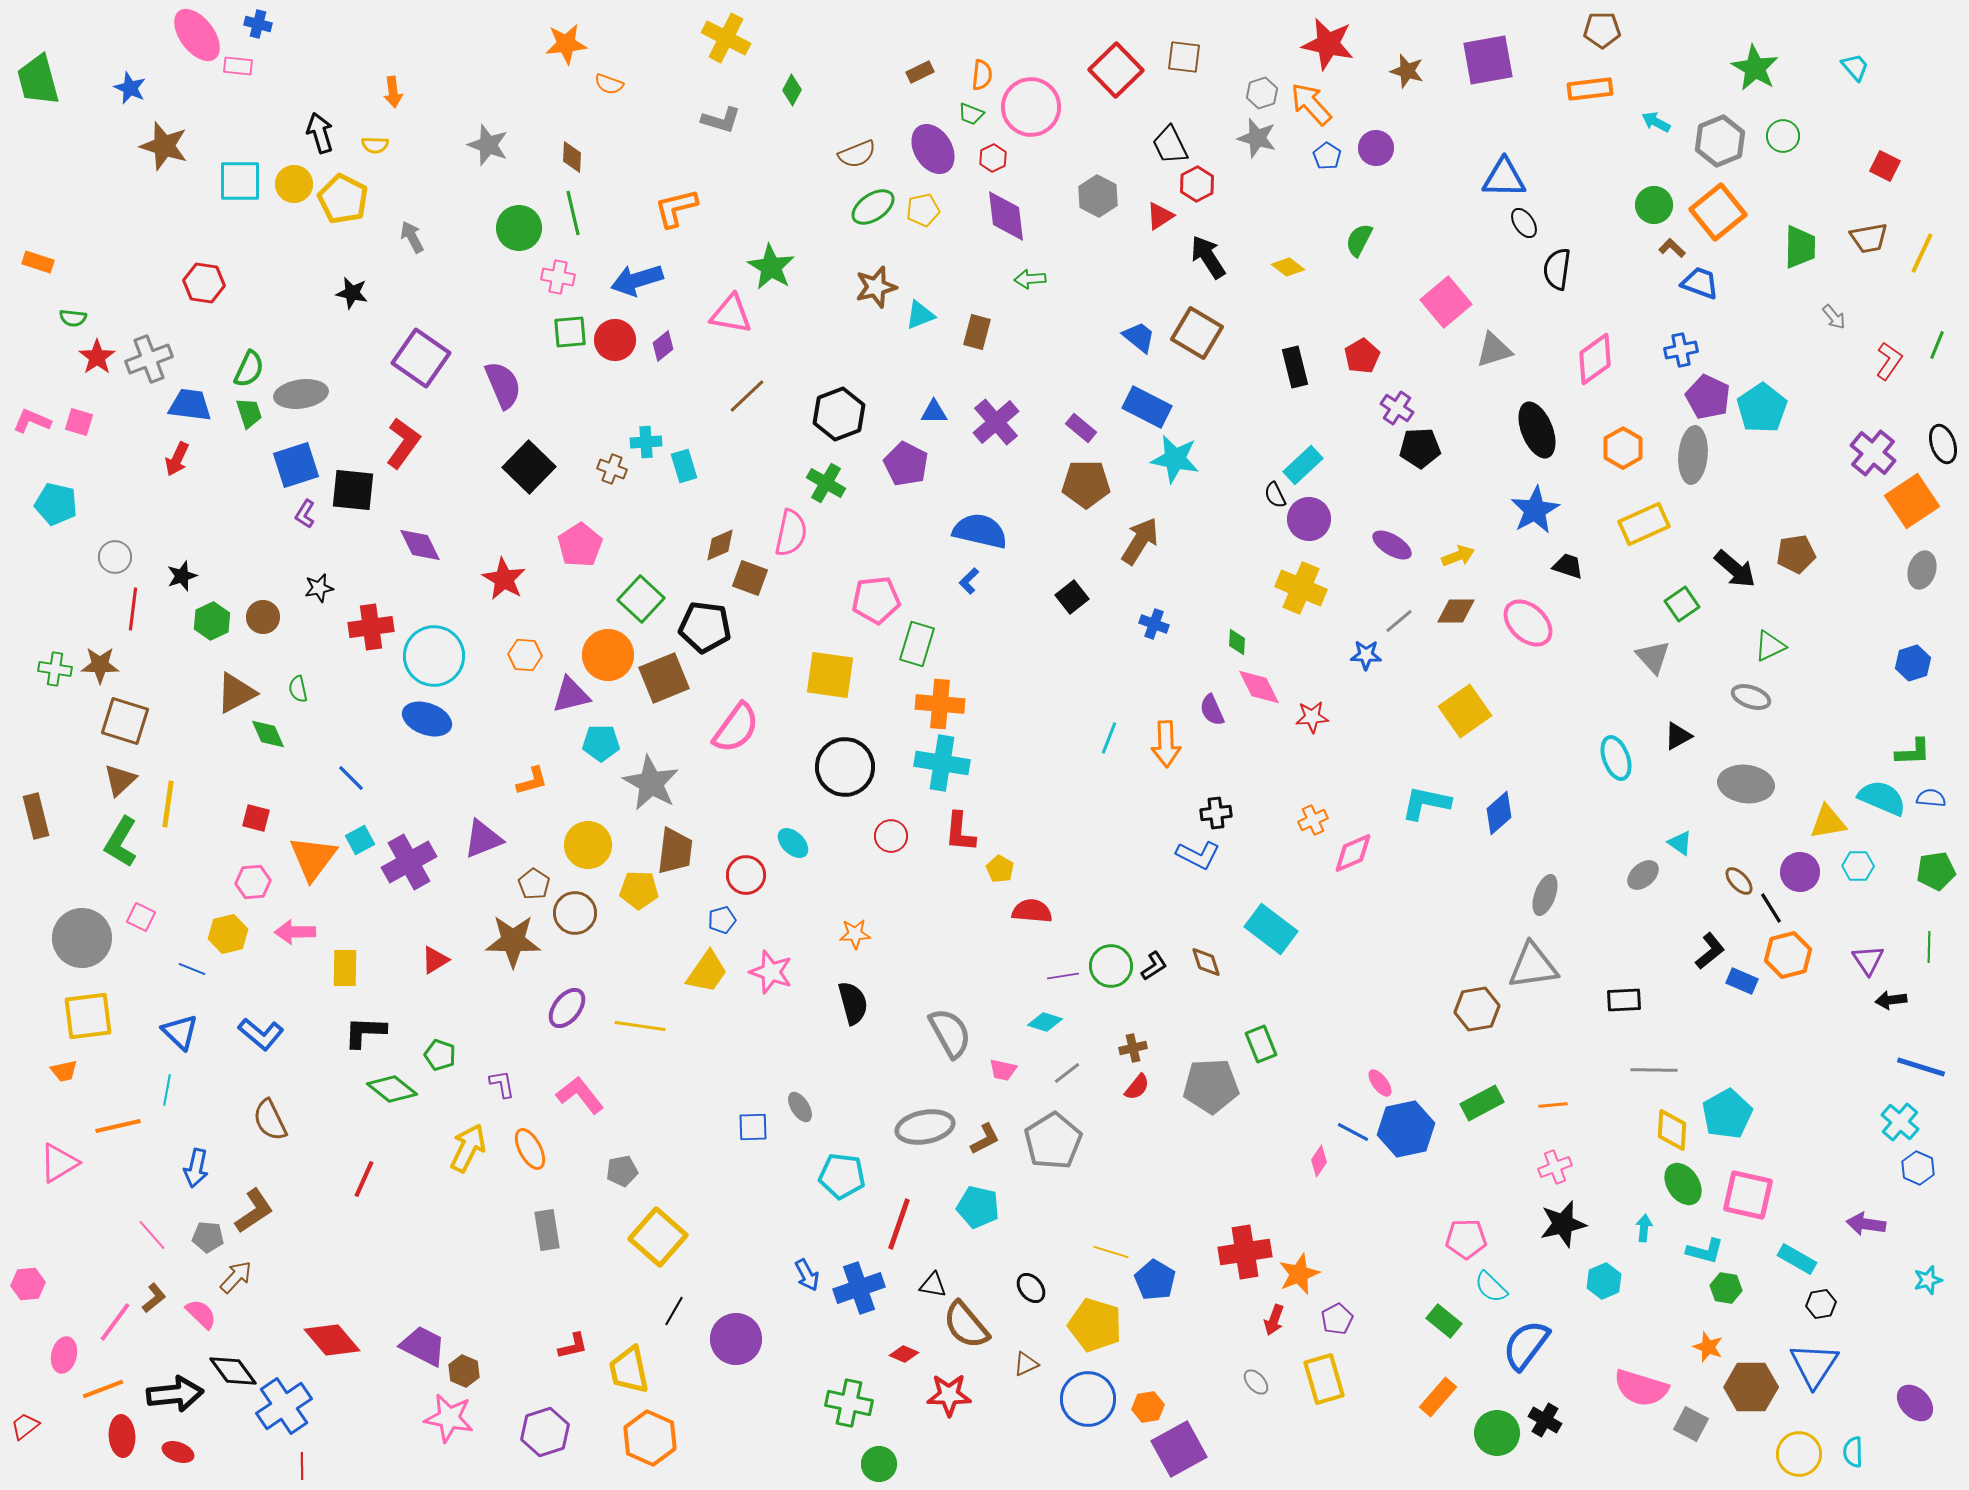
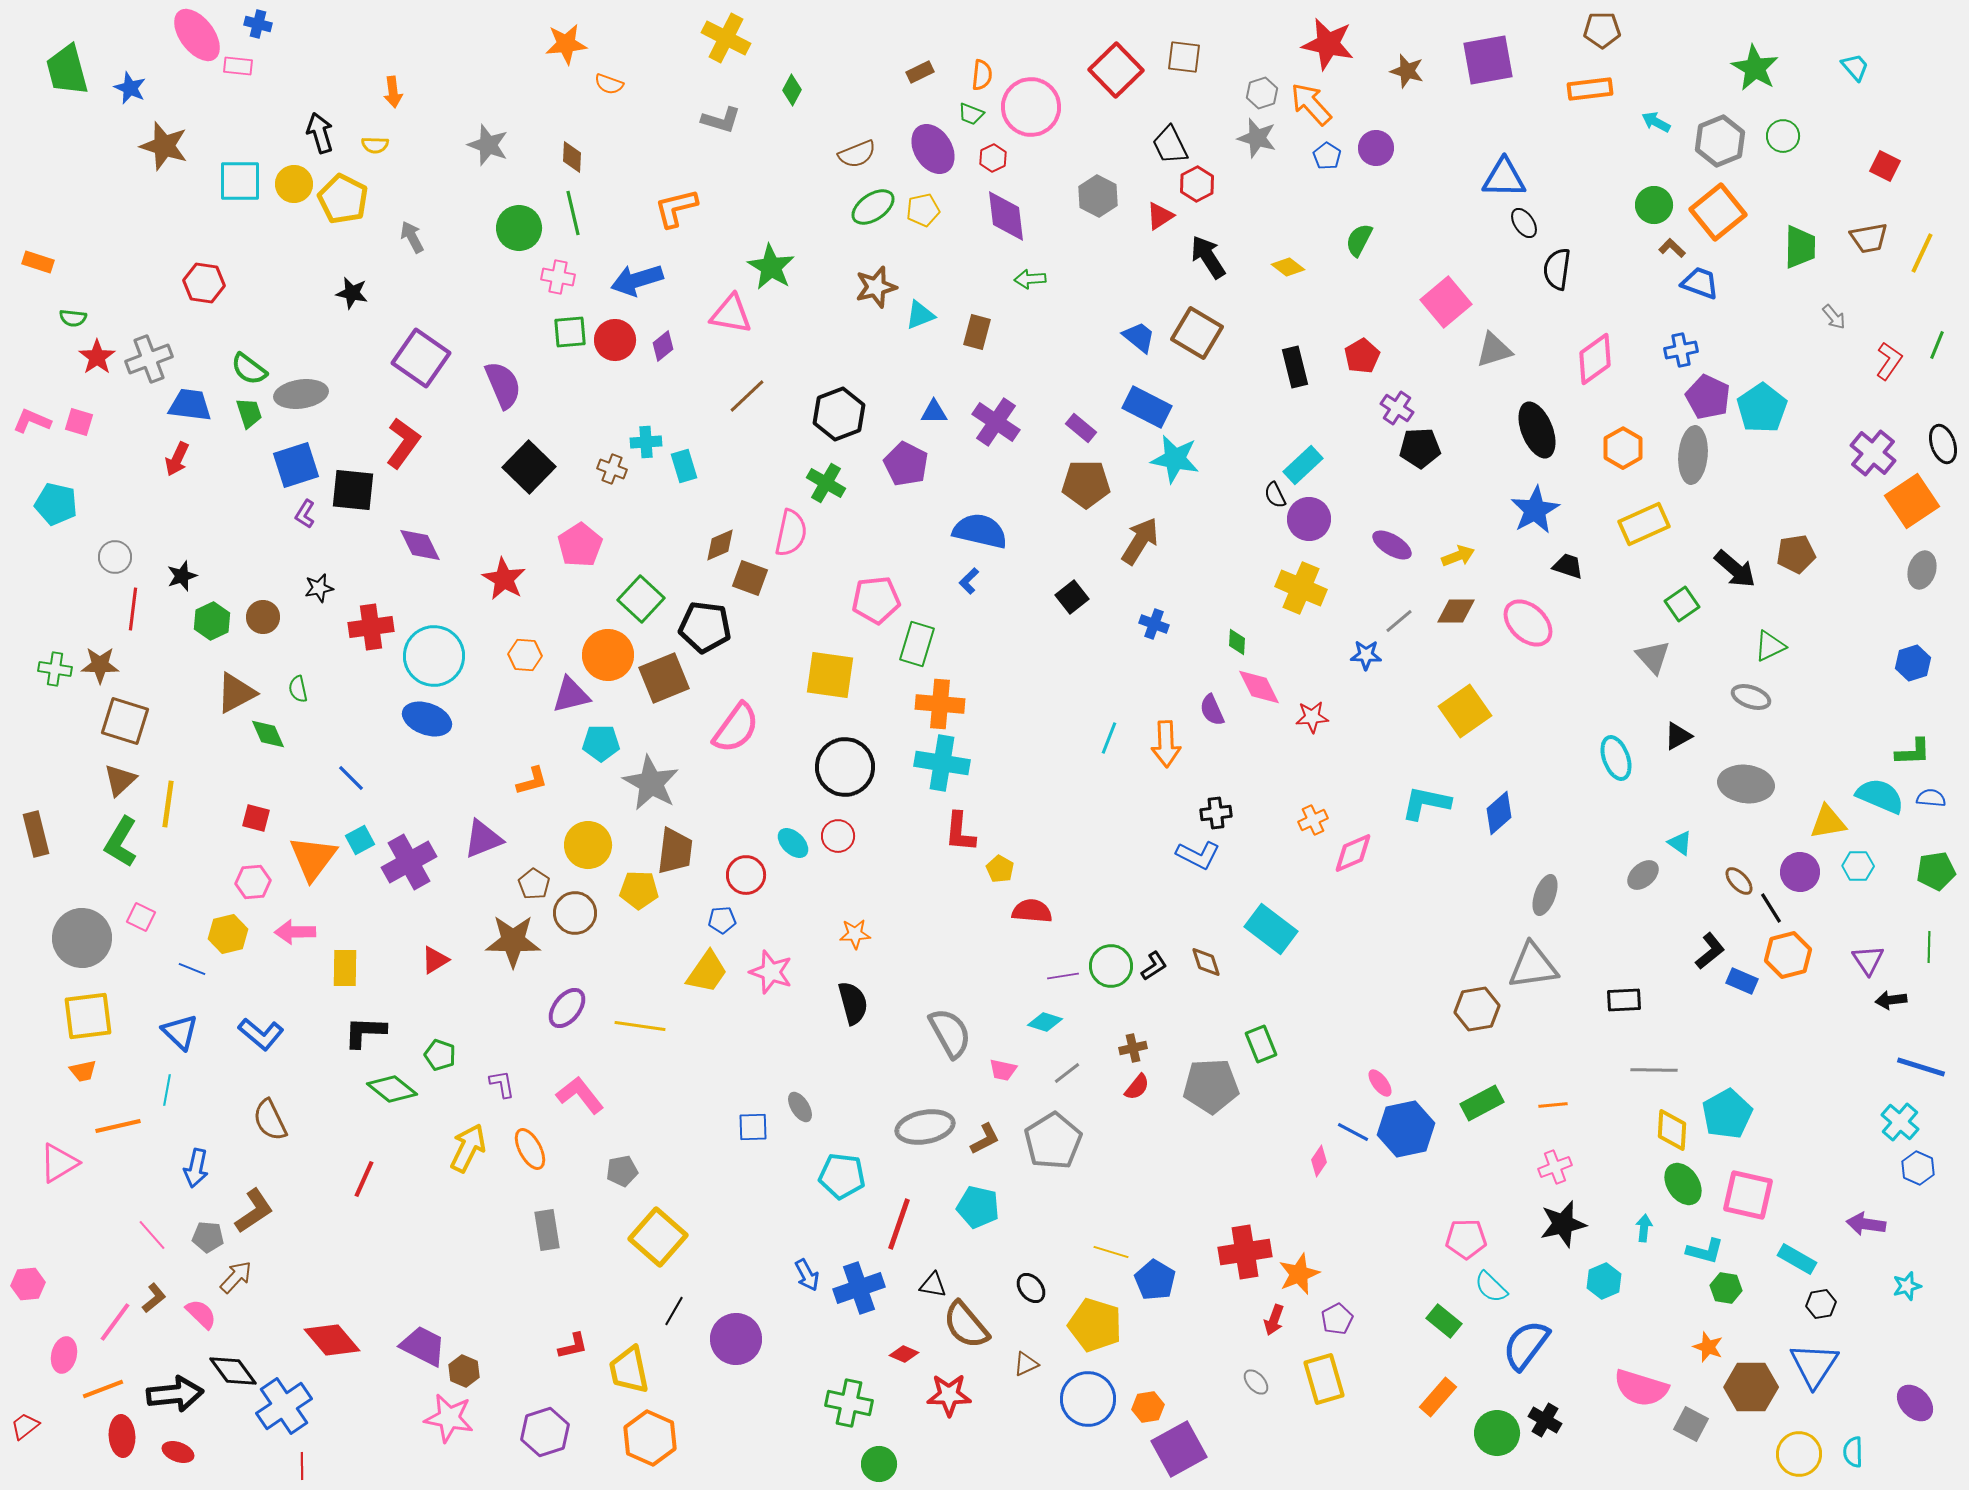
green trapezoid at (38, 80): moved 29 px right, 10 px up
green semicircle at (249, 369): rotated 102 degrees clockwise
purple cross at (996, 422): rotated 15 degrees counterclockwise
cyan semicircle at (1882, 798): moved 2 px left, 2 px up
brown rectangle at (36, 816): moved 18 px down
red circle at (891, 836): moved 53 px left
blue pentagon at (722, 920): rotated 12 degrees clockwise
orange trapezoid at (64, 1071): moved 19 px right
cyan star at (1928, 1280): moved 21 px left, 6 px down
